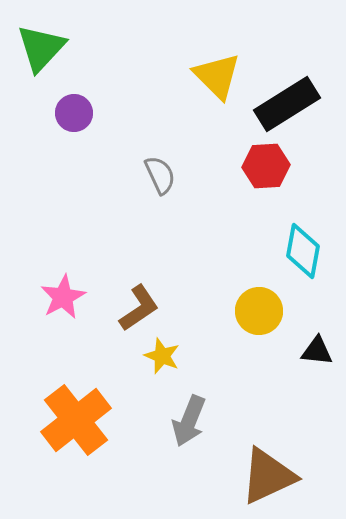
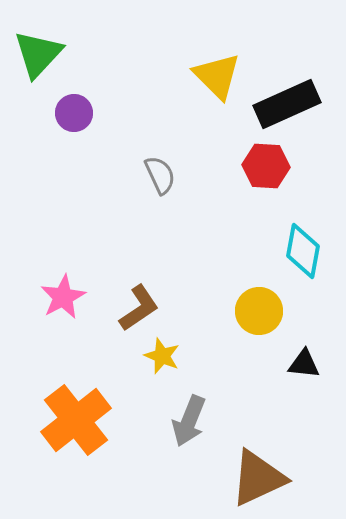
green triangle: moved 3 px left, 6 px down
black rectangle: rotated 8 degrees clockwise
red hexagon: rotated 6 degrees clockwise
black triangle: moved 13 px left, 13 px down
brown triangle: moved 10 px left, 2 px down
